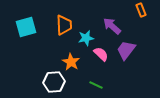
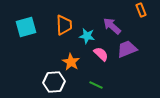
cyan star: moved 1 px right, 2 px up; rotated 21 degrees clockwise
purple trapezoid: moved 1 px right, 1 px up; rotated 30 degrees clockwise
